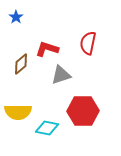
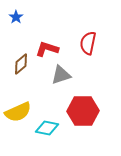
yellow semicircle: rotated 24 degrees counterclockwise
